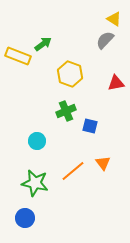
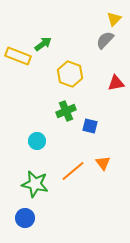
yellow triangle: rotated 42 degrees clockwise
green star: moved 1 px down
